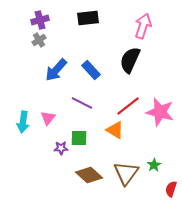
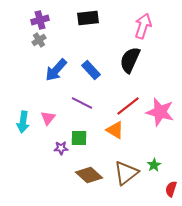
brown triangle: rotated 16 degrees clockwise
